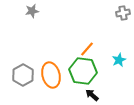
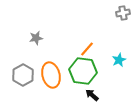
gray star: moved 4 px right, 27 px down
